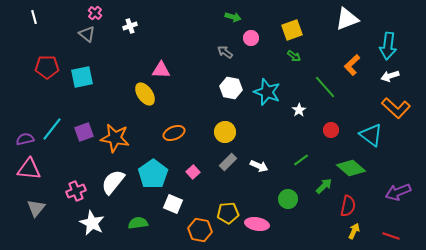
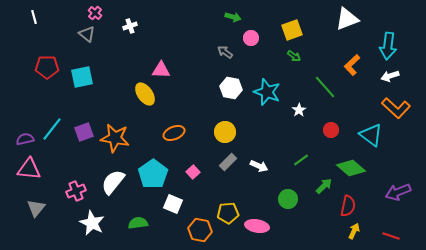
pink ellipse at (257, 224): moved 2 px down
